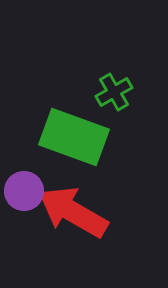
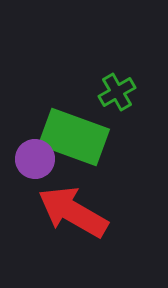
green cross: moved 3 px right
purple circle: moved 11 px right, 32 px up
